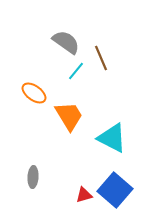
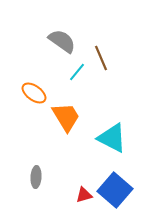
gray semicircle: moved 4 px left, 1 px up
cyan line: moved 1 px right, 1 px down
orange trapezoid: moved 3 px left, 1 px down
gray ellipse: moved 3 px right
